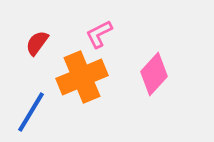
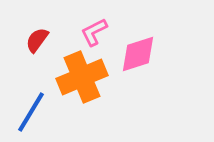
pink L-shape: moved 5 px left, 2 px up
red semicircle: moved 3 px up
pink diamond: moved 16 px left, 20 px up; rotated 30 degrees clockwise
